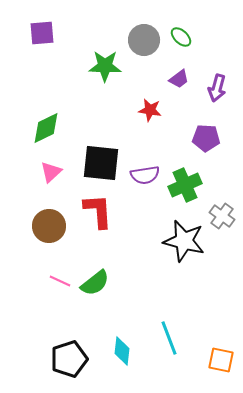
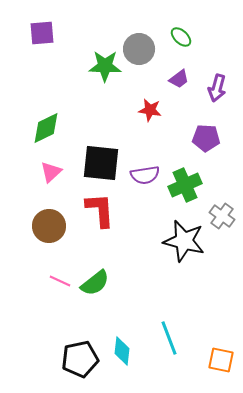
gray circle: moved 5 px left, 9 px down
red L-shape: moved 2 px right, 1 px up
black pentagon: moved 11 px right; rotated 6 degrees clockwise
